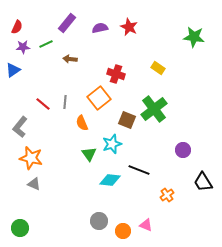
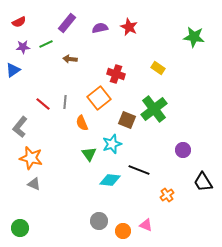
red semicircle: moved 2 px right, 5 px up; rotated 40 degrees clockwise
